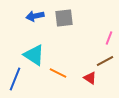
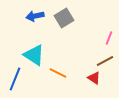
gray square: rotated 24 degrees counterclockwise
red triangle: moved 4 px right
